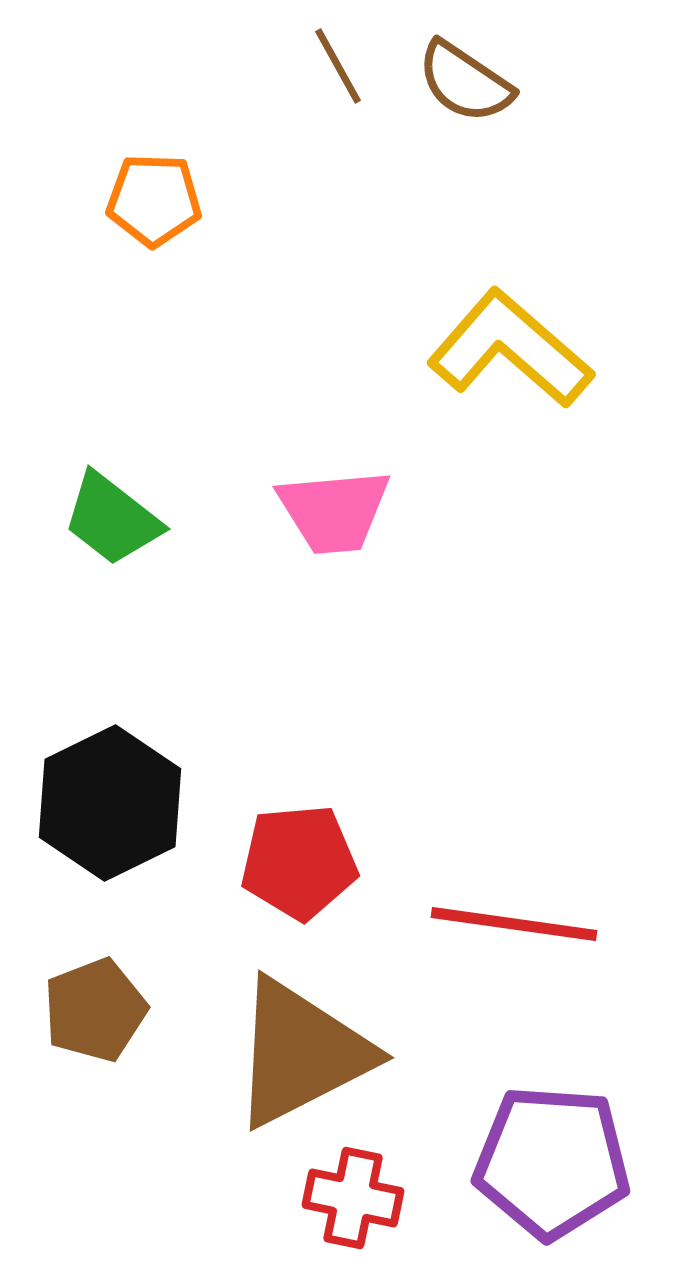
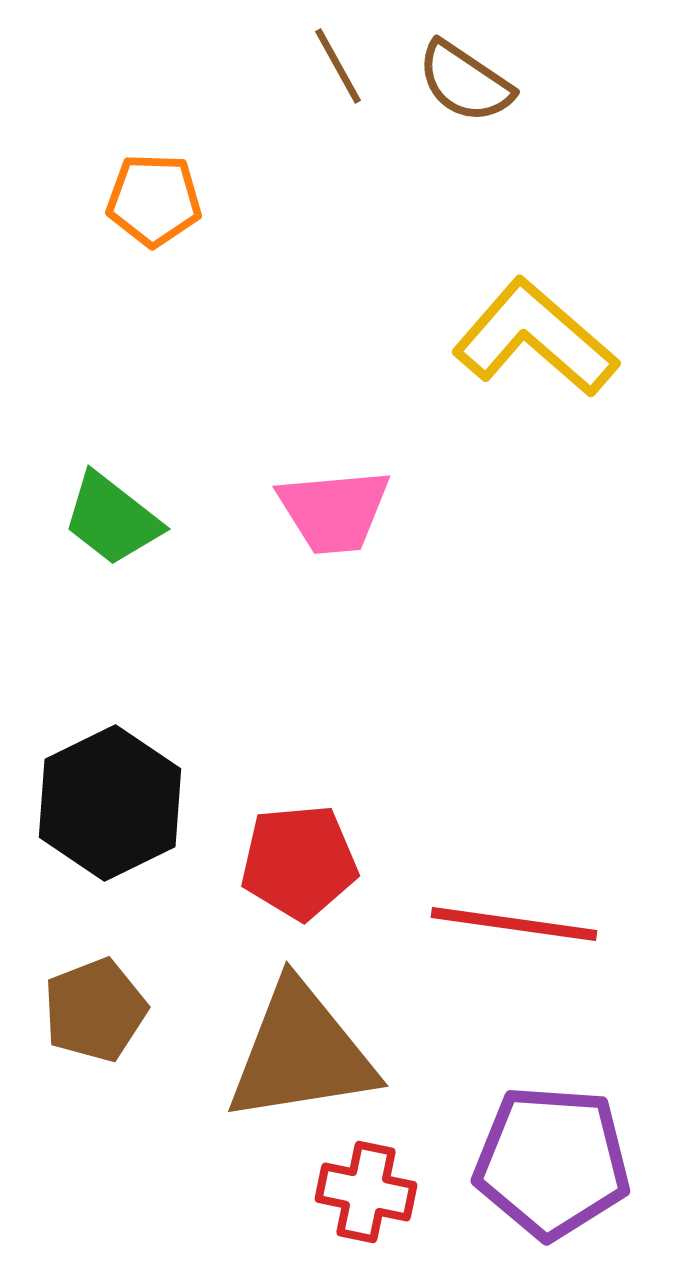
yellow L-shape: moved 25 px right, 11 px up
brown triangle: rotated 18 degrees clockwise
red cross: moved 13 px right, 6 px up
